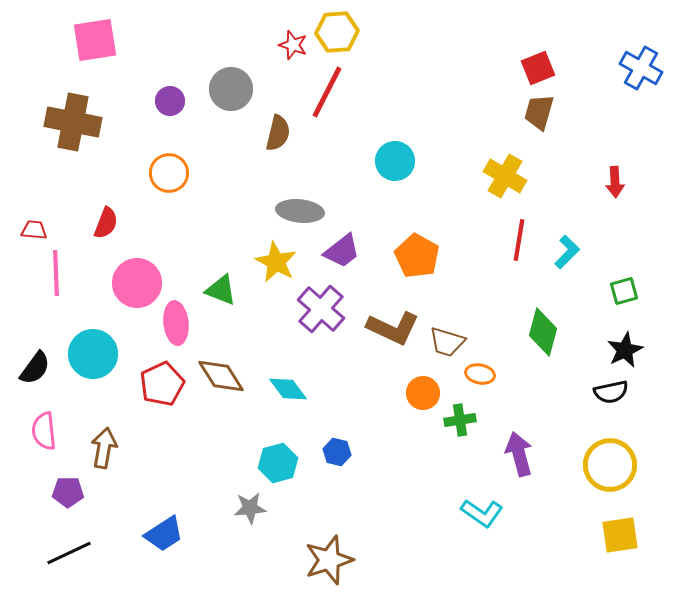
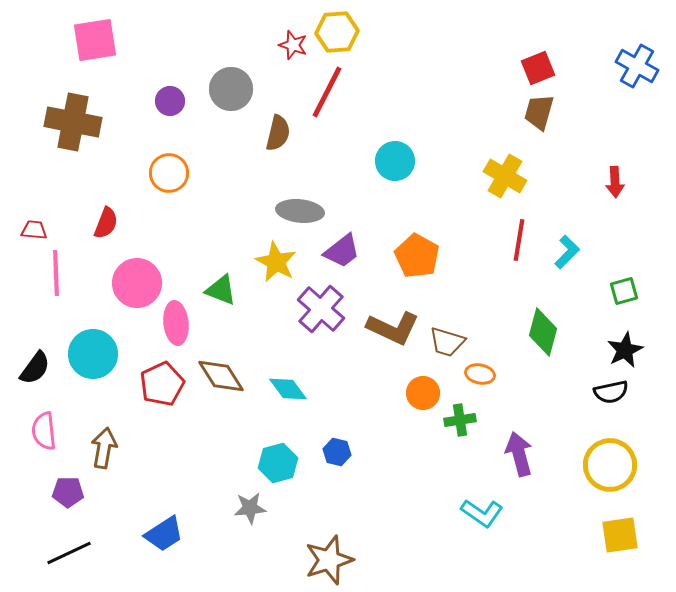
blue cross at (641, 68): moved 4 px left, 2 px up
